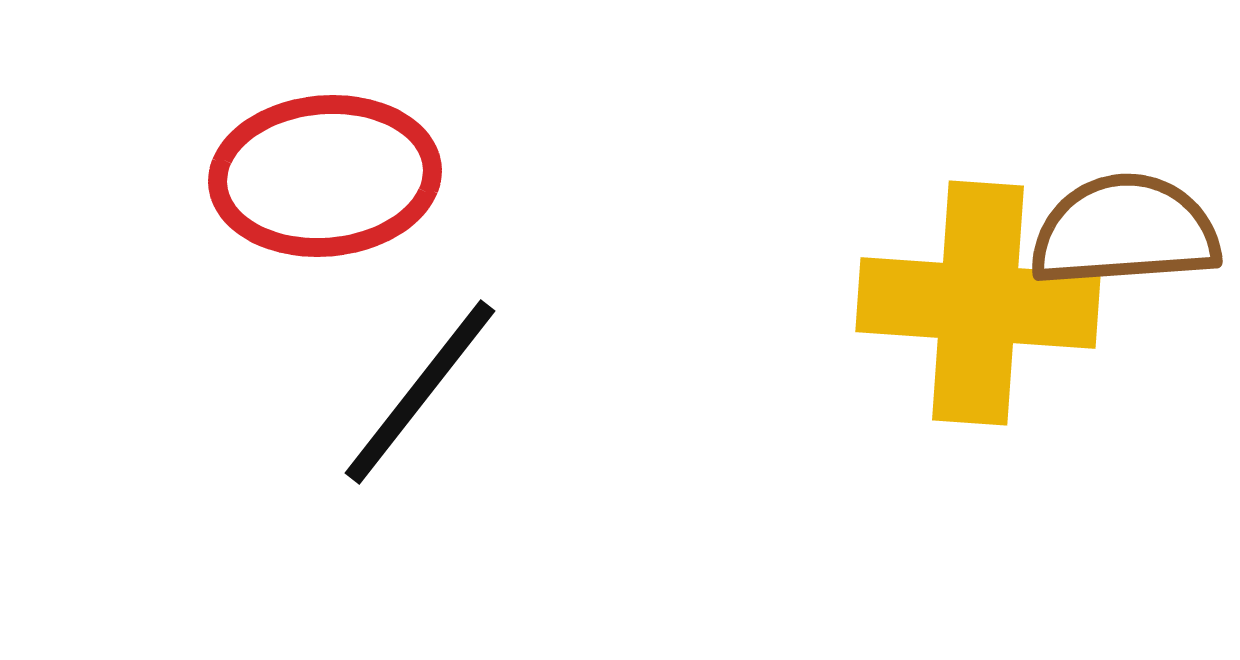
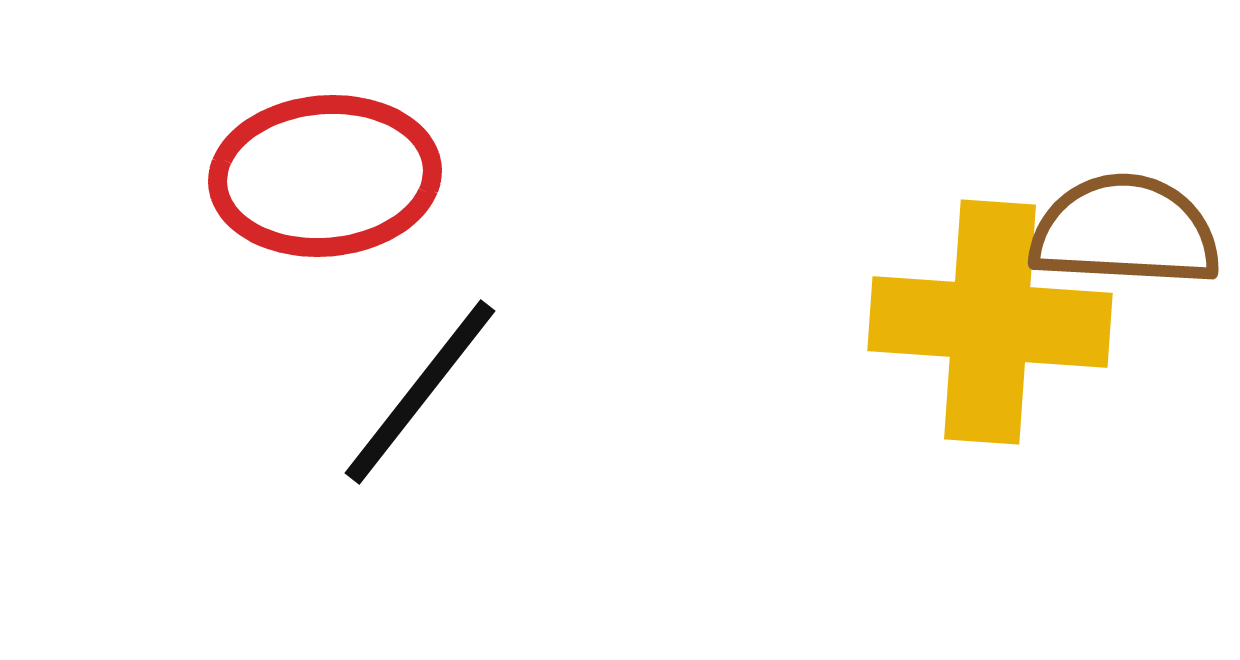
brown semicircle: rotated 7 degrees clockwise
yellow cross: moved 12 px right, 19 px down
